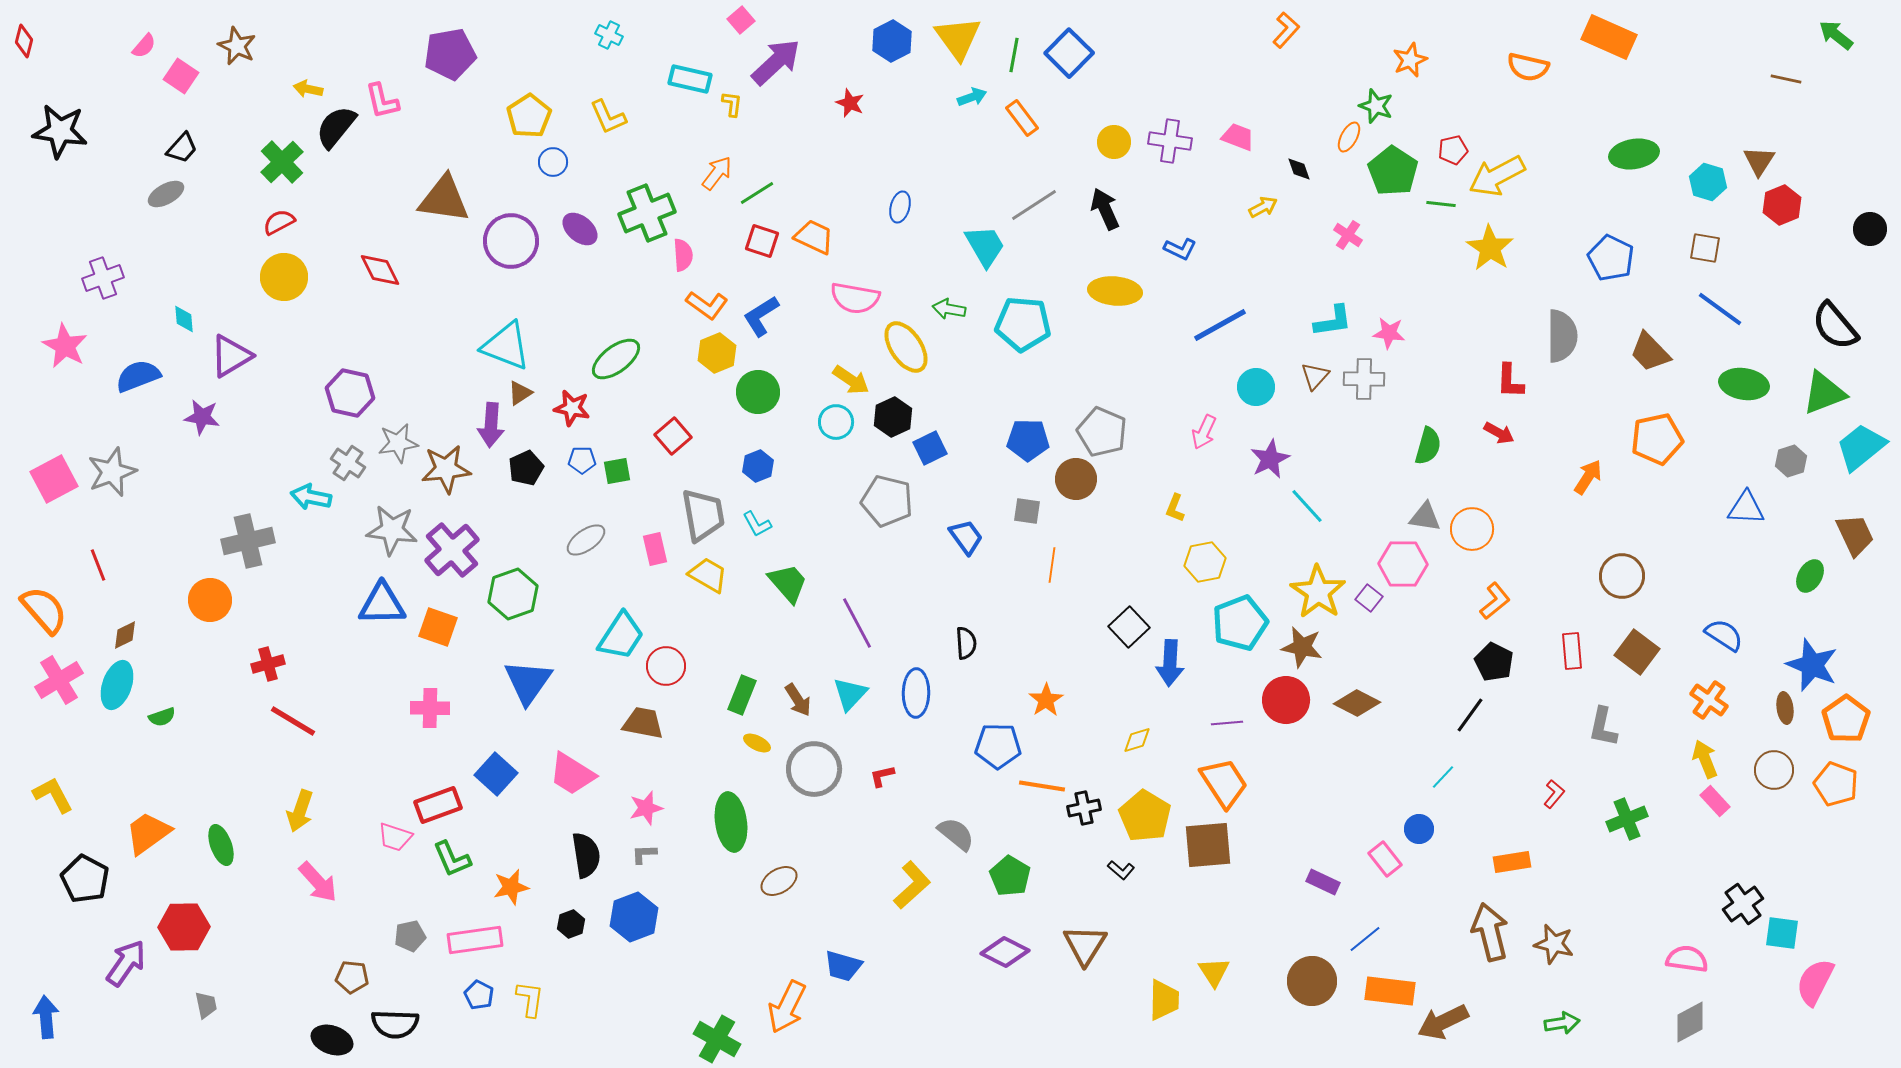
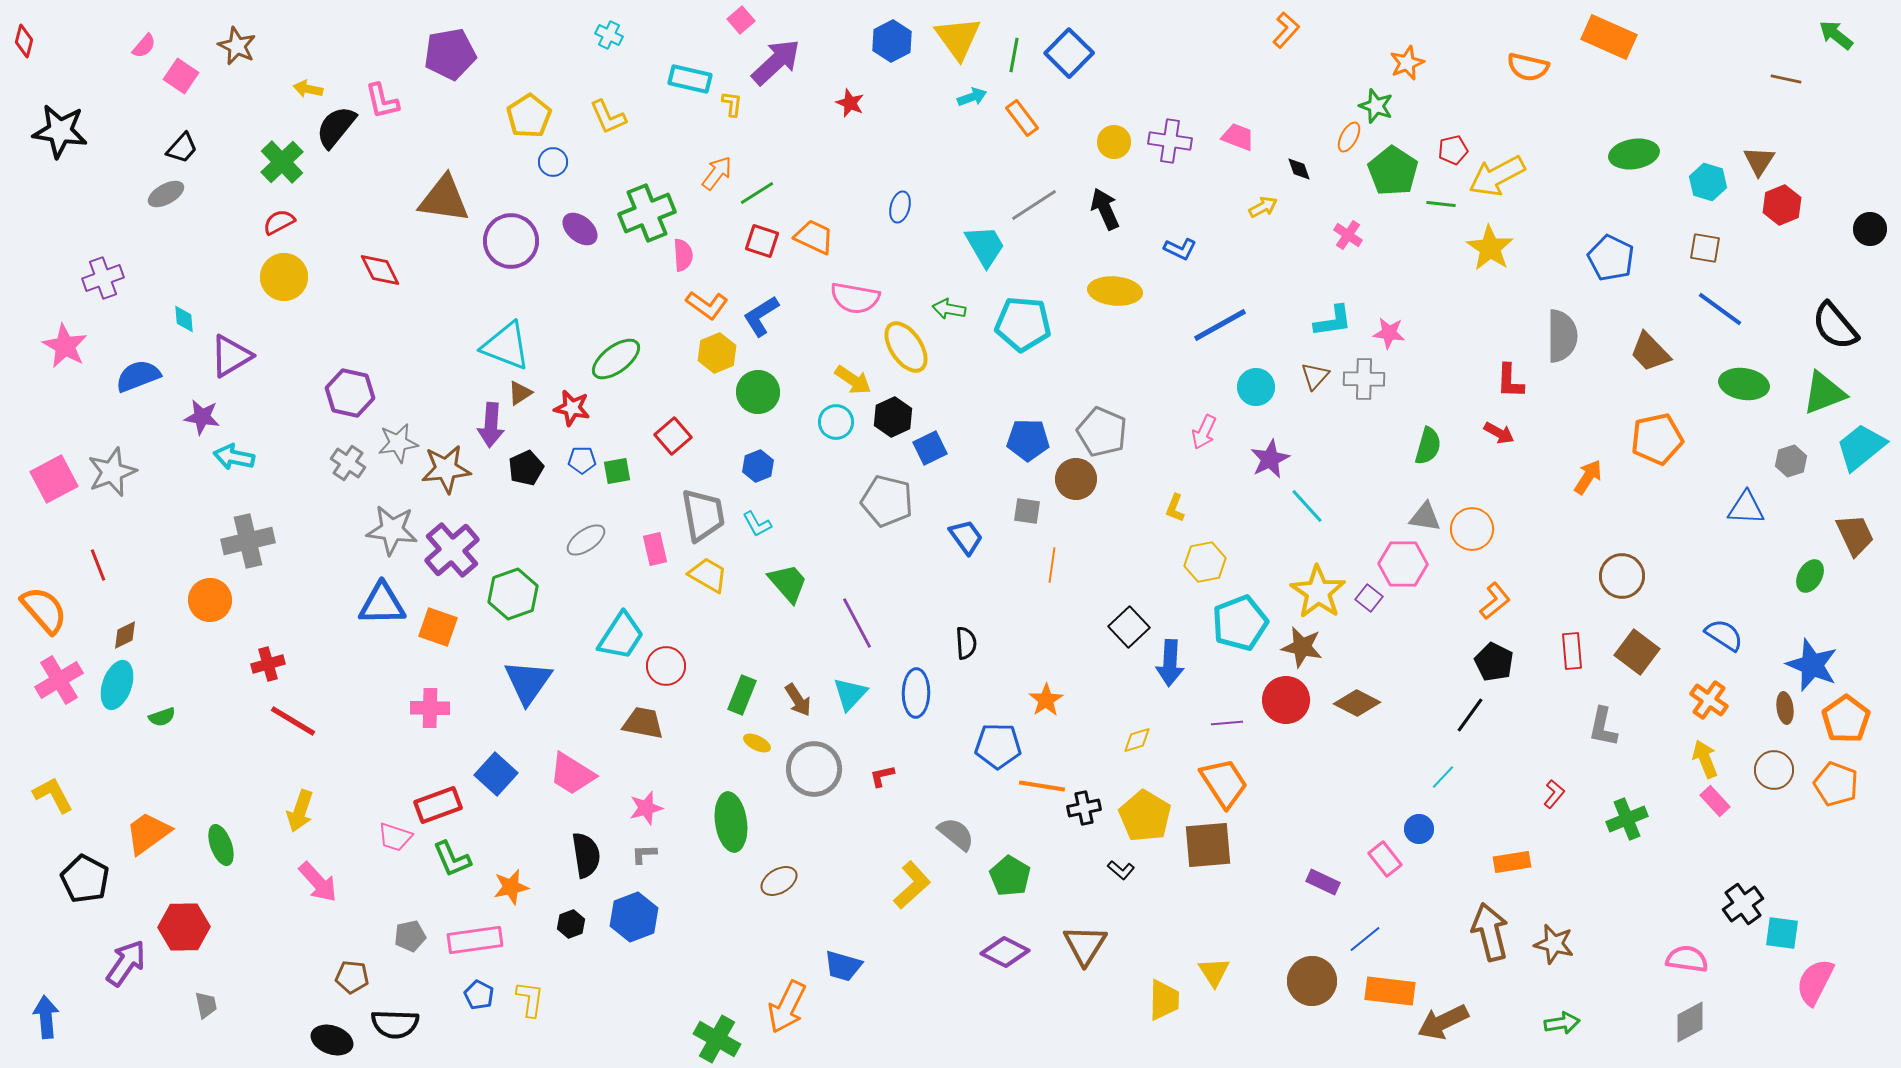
orange star at (1410, 60): moved 3 px left, 3 px down
yellow arrow at (851, 380): moved 2 px right
cyan arrow at (311, 497): moved 77 px left, 40 px up
